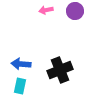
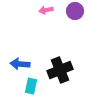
blue arrow: moved 1 px left
cyan rectangle: moved 11 px right
